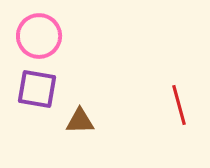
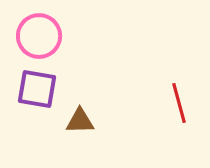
red line: moved 2 px up
